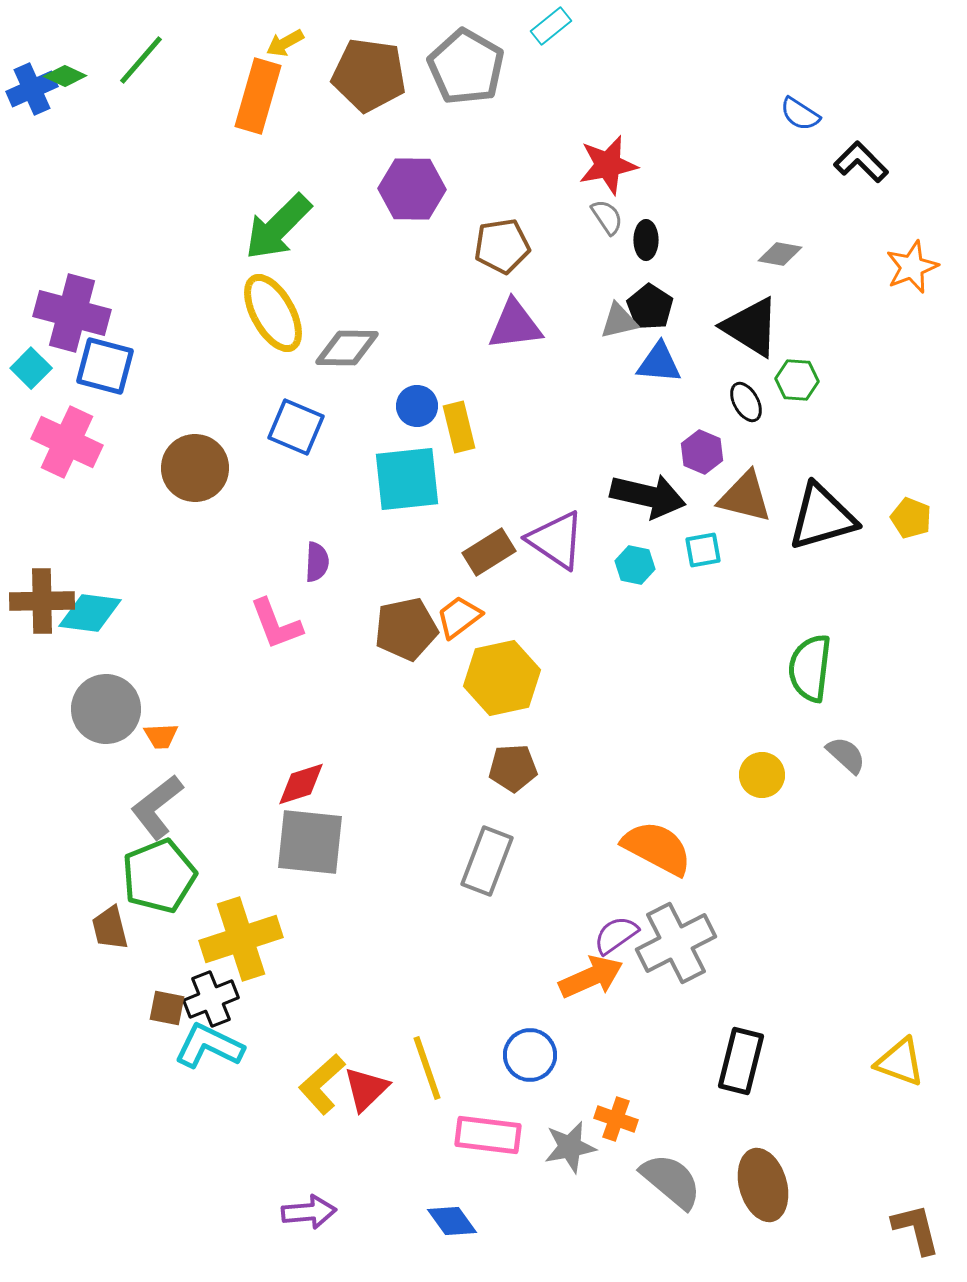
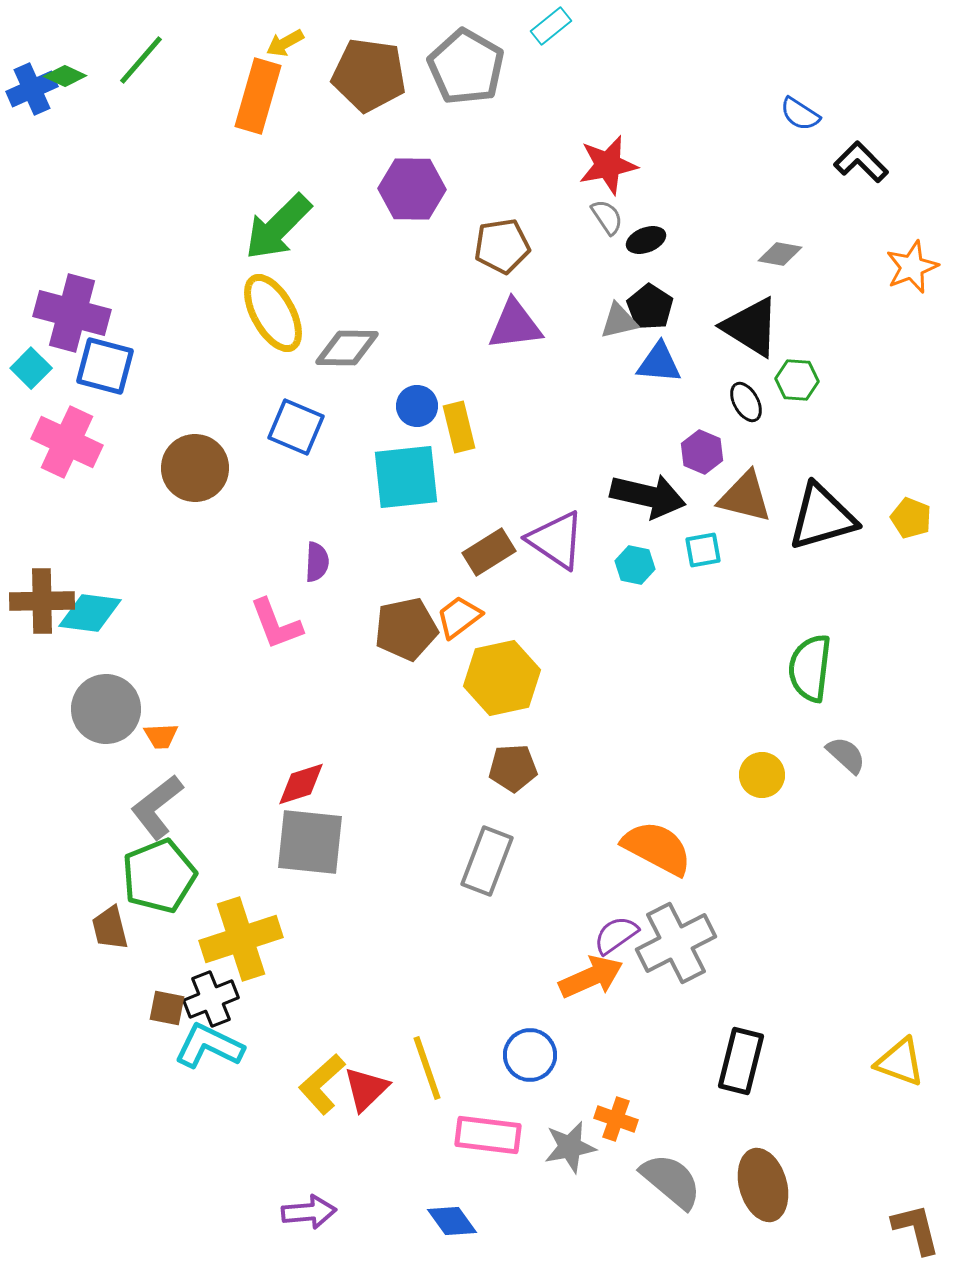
black ellipse at (646, 240): rotated 69 degrees clockwise
cyan square at (407, 479): moved 1 px left, 2 px up
